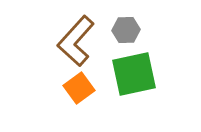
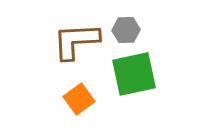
brown L-shape: rotated 45 degrees clockwise
orange square: moved 11 px down
